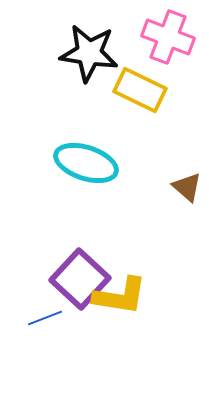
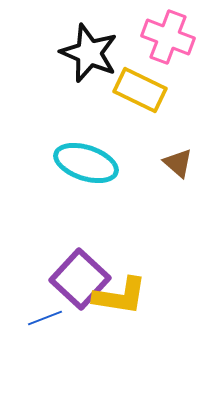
black star: rotated 14 degrees clockwise
brown triangle: moved 9 px left, 24 px up
